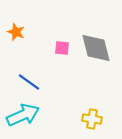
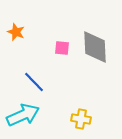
gray diamond: moved 1 px left, 1 px up; rotated 12 degrees clockwise
blue line: moved 5 px right; rotated 10 degrees clockwise
yellow cross: moved 11 px left
